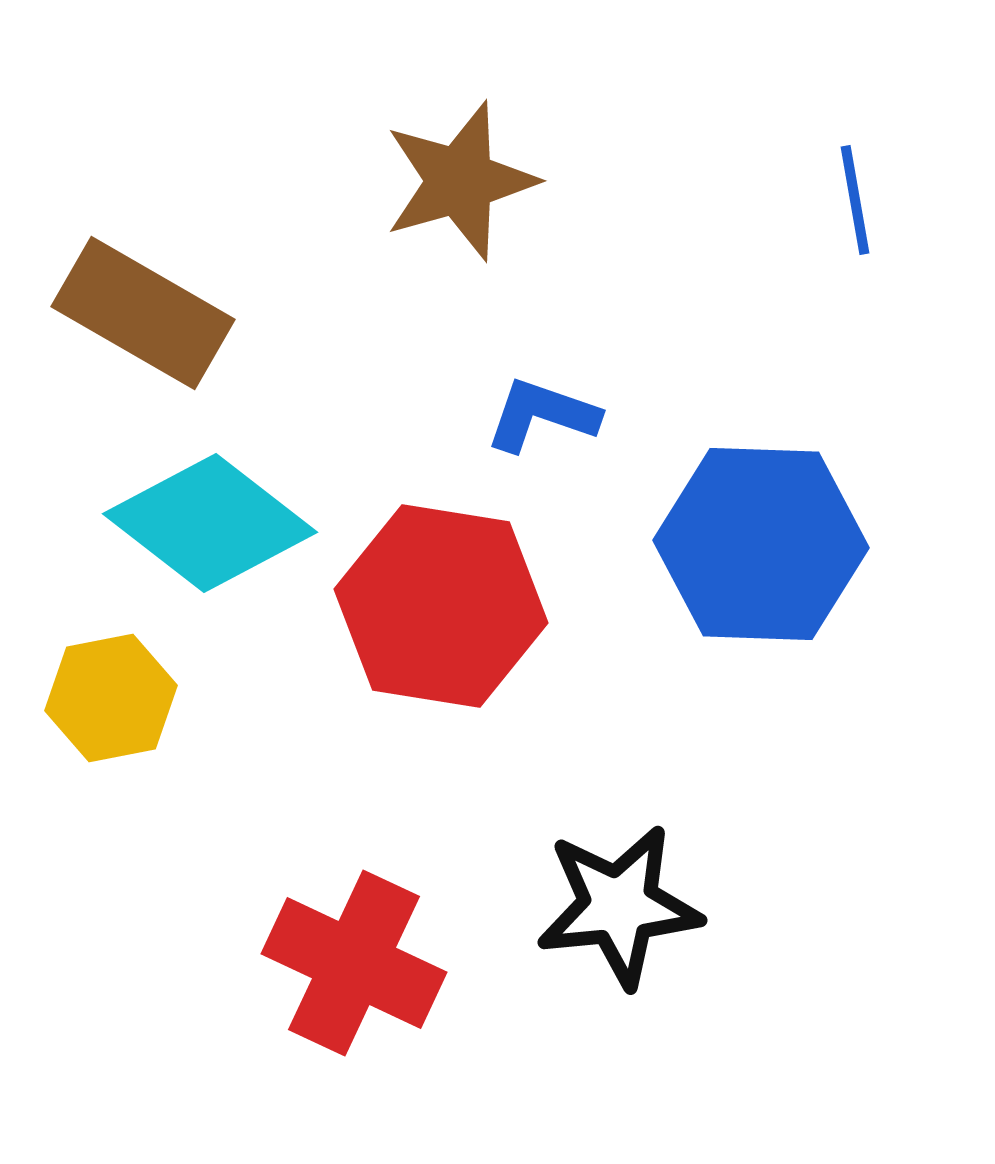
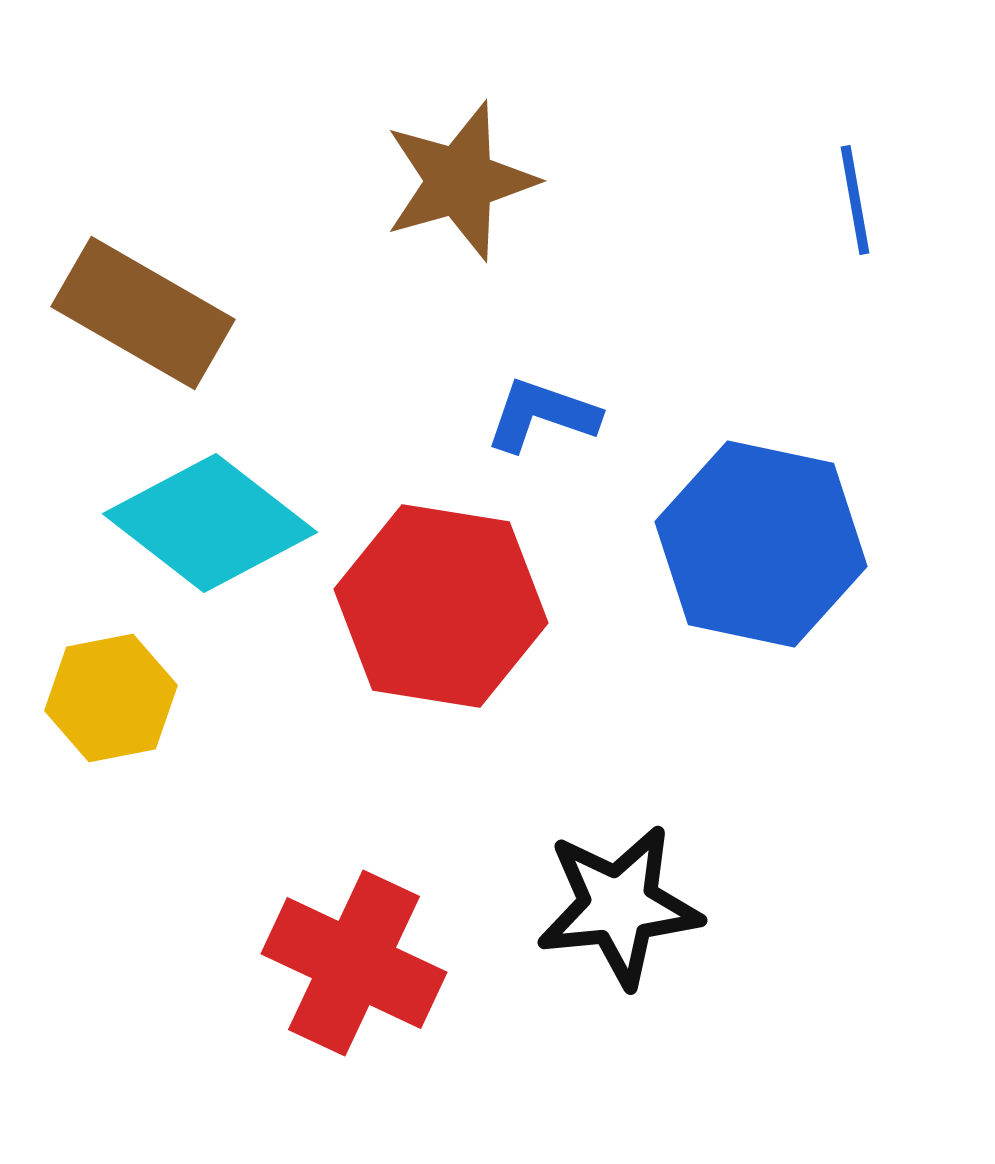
blue hexagon: rotated 10 degrees clockwise
